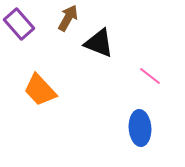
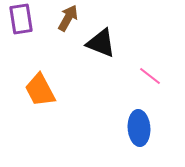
purple rectangle: moved 2 px right, 5 px up; rotated 32 degrees clockwise
black triangle: moved 2 px right
orange trapezoid: rotated 15 degrees clockwise
blue ellipse: moved 1 px left
